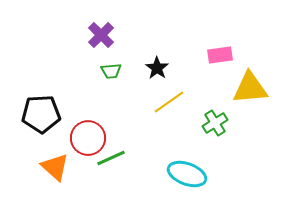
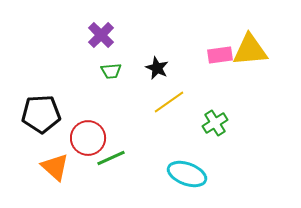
black star: rotated 10 degrees counterclockwise
yellow triangle: moved 38 px up
